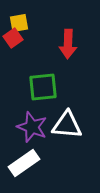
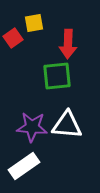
yellow square: moved 15 px right
green square: moved 14 px right, 11 px up
purple star: rotated 16 degrees counterclockwise
white rectangle: moved 3 px down
